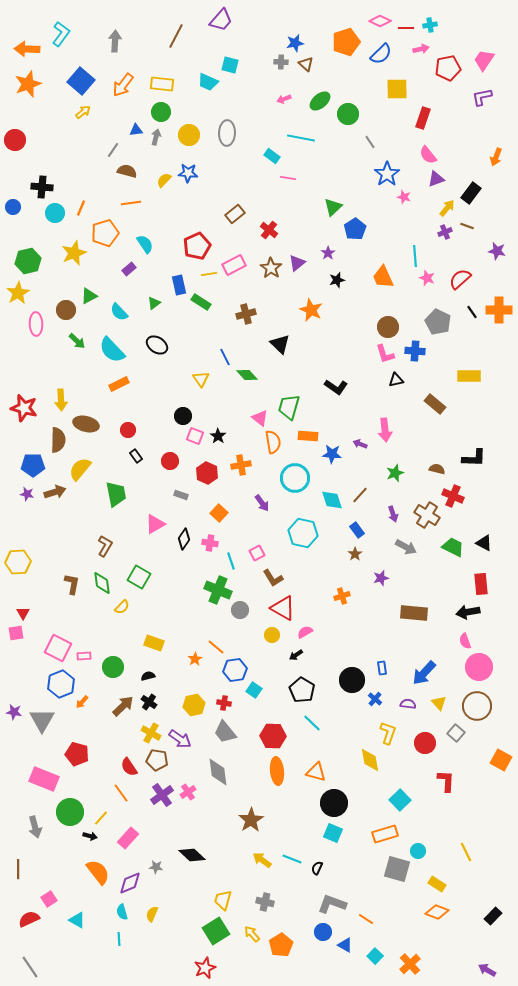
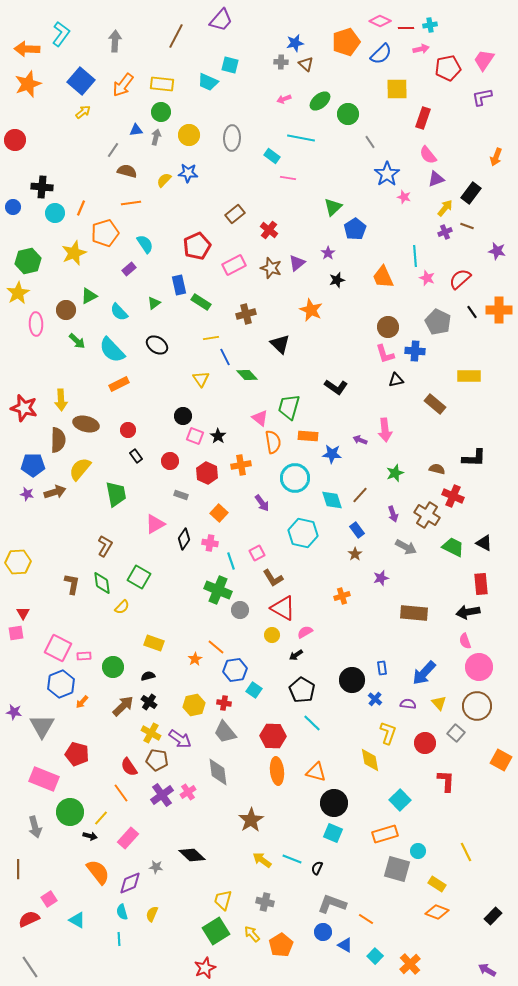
gray ellipse at (227, 133): moved 5 px right, 5 px down
yellow arrow at (447, 208): moved 2 px left
brown star at (271, 268): rotated 15 degrees counterclockwise
yellow line at (209, 274): moved 2 px right, 64 px down
purple arrow at (360, 444): moved 4 px up
gray triangle at (42, 720): moved 6 px down
